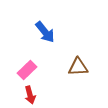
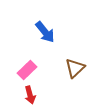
brown triangle: moved 3 px left, 1 px down; rotated 40 degrees counterclockwise
